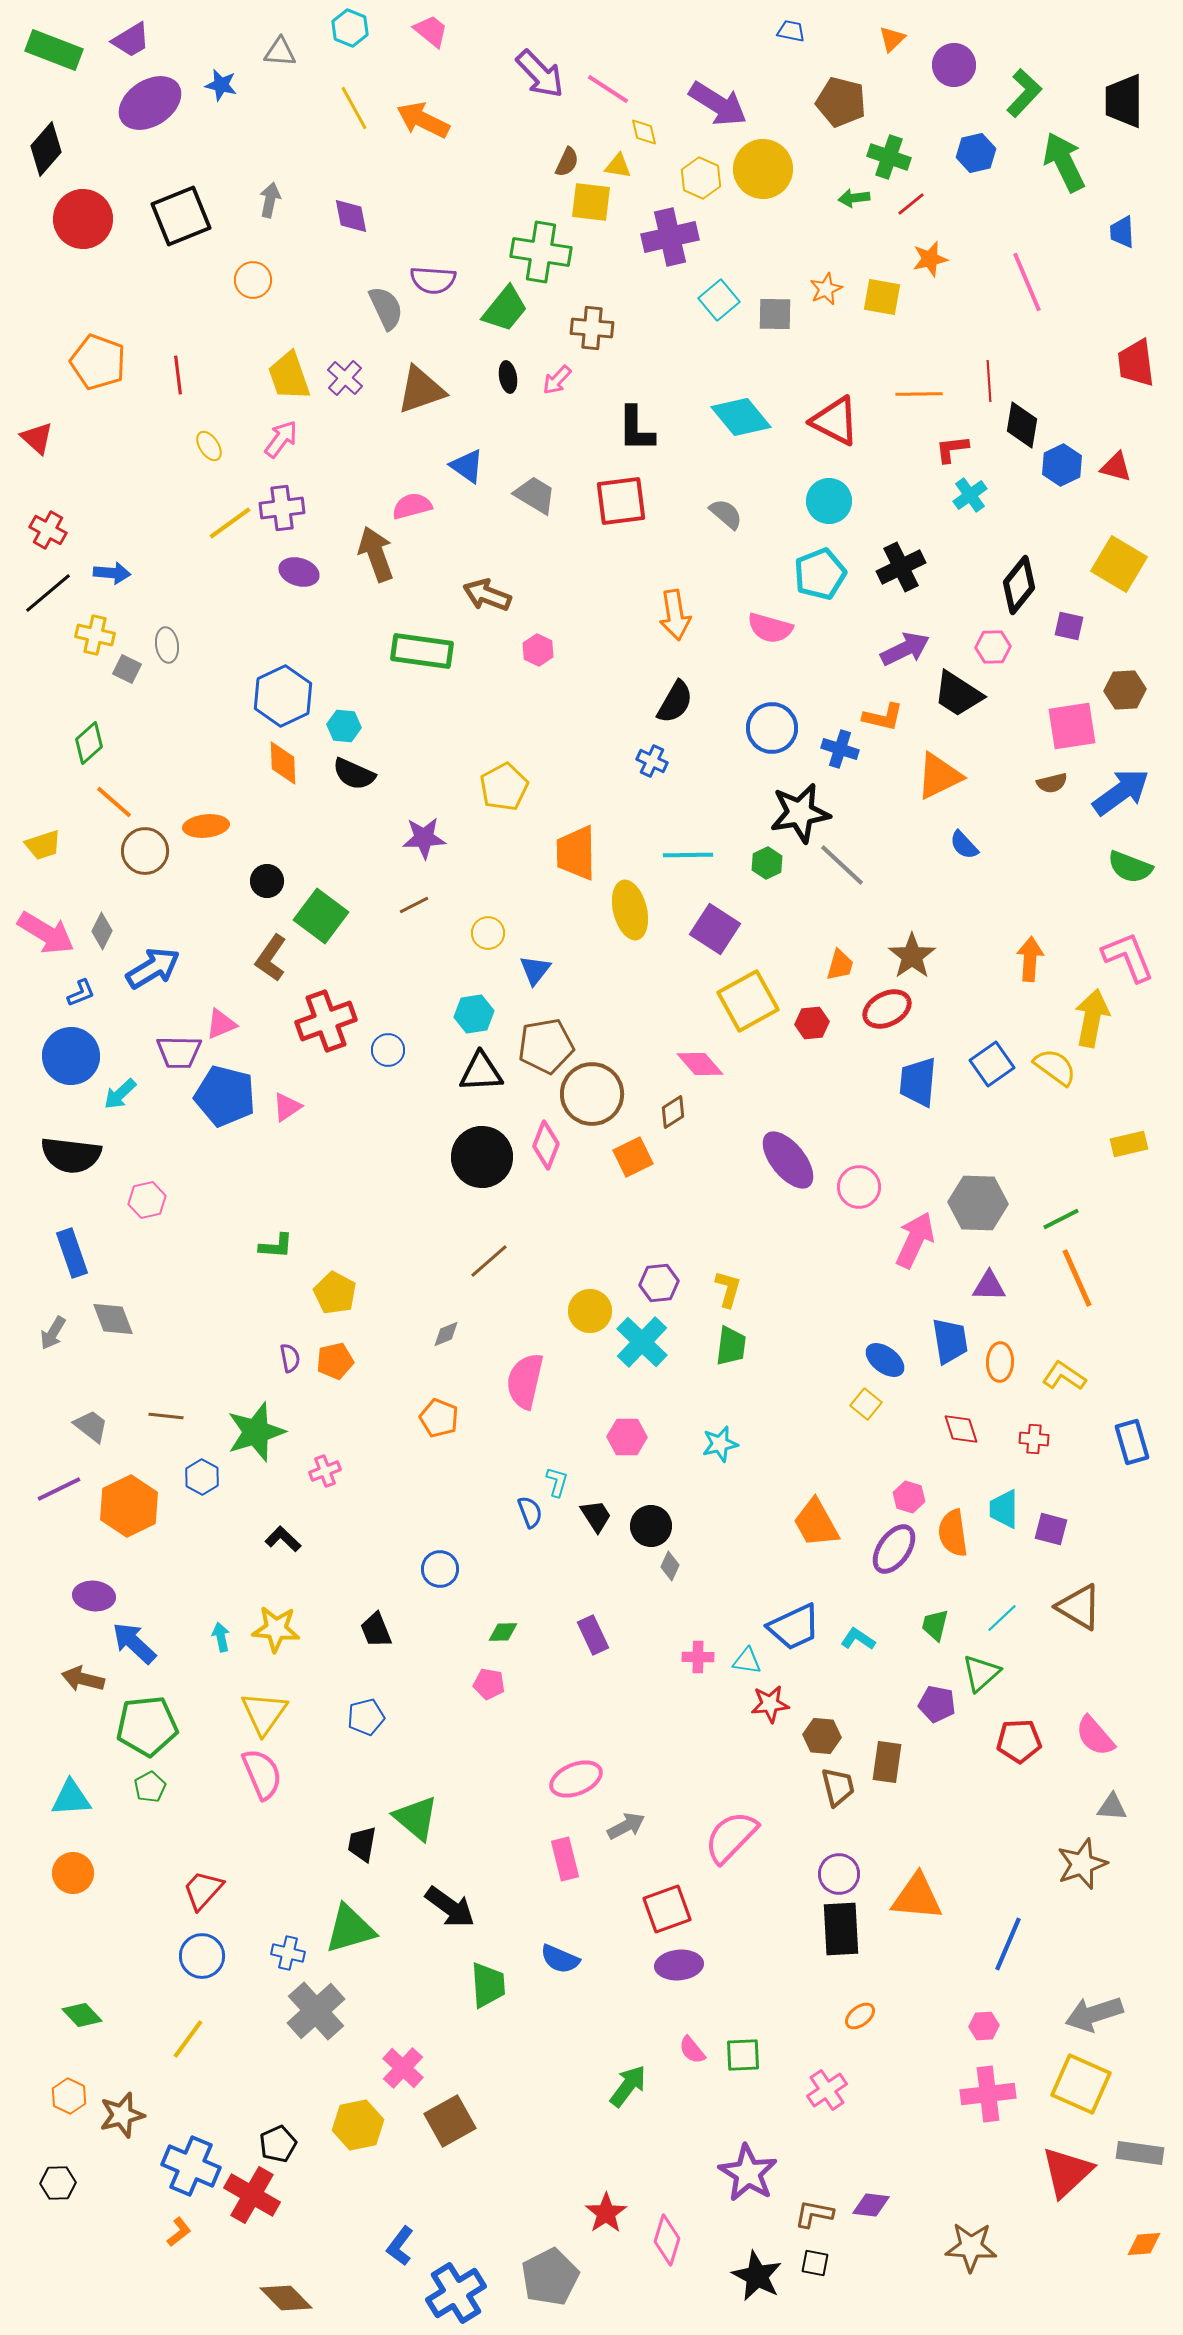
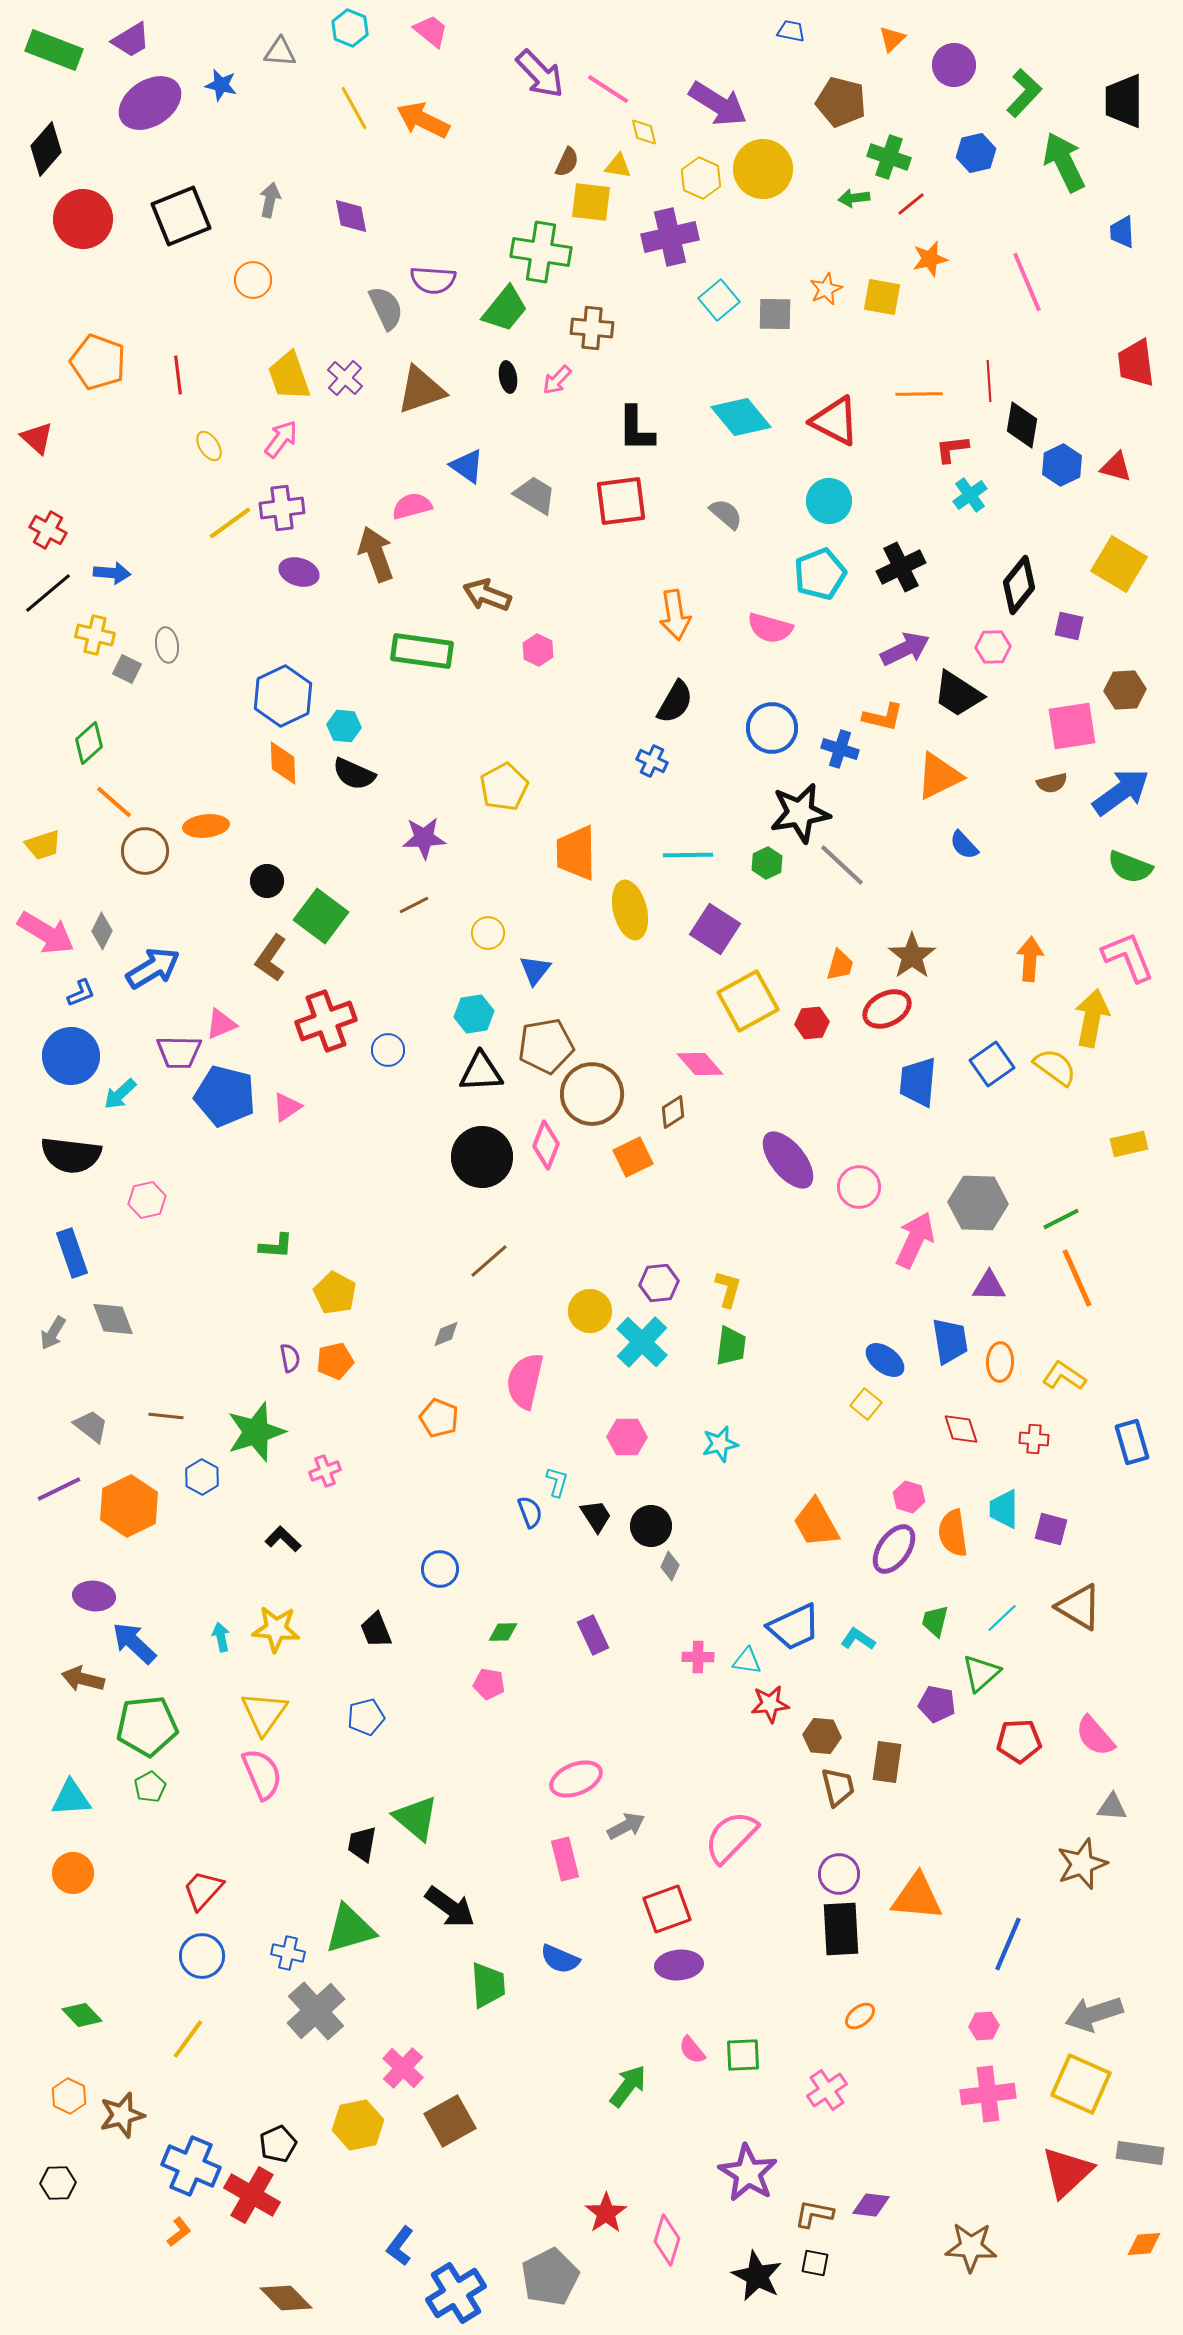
green trapezoid at (935, 1625): moved 4 px up
